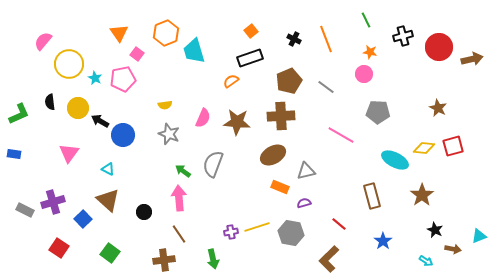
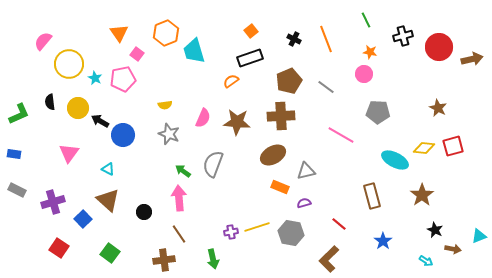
gray rectangle at (25, 210): moved 8 px left, 20 px up
